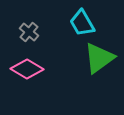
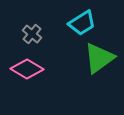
cyan trapezoid: rotated 92 degrees counterclockwise
gray cross: moved 3 px right, 2 px down
